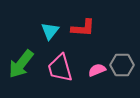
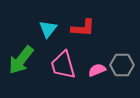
cyan triangle: moved 2 px left, 2 px up
green arrow: moved 4 px up
pink trapezoid: moved 3 px right, 3 px up
